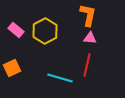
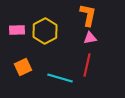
pink rectangle: moved 1 px right; rotated 42 degrees counterclockwise
pink triangle: rotated 16 degrees counterclockwise
orange square: moved 11 px right, 1 px up
